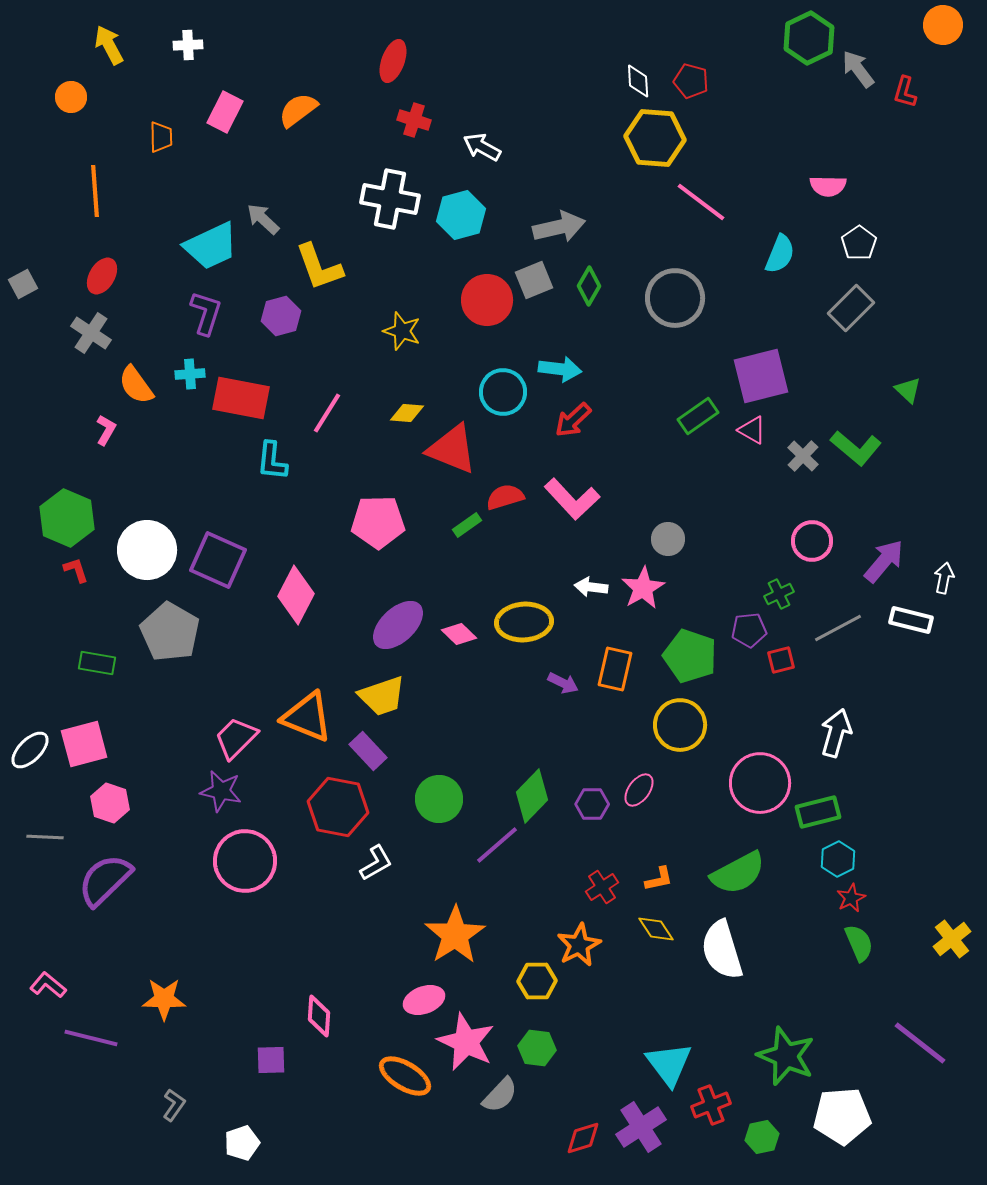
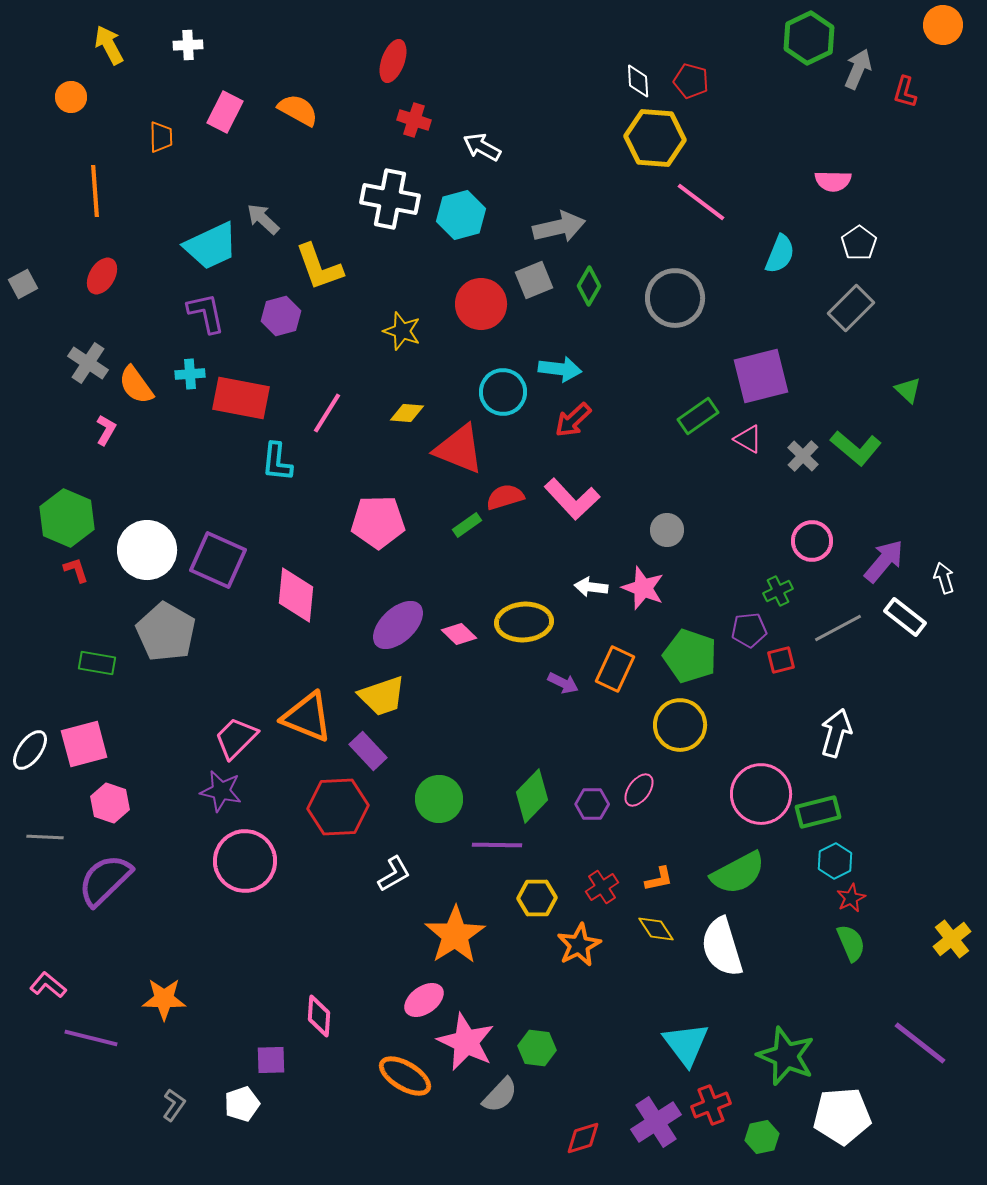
gray arrow at (858, 69): rotated 60 degrees clockwise
orange semicircle at (298, 110): rotated 66 degrees clockwise
pink semicircle at (828, 186): moved 5 px right, 5 px up
red circle at (487, 300): moved 6 px left, 4 px down
purple L-shape at (206, 313): rotated 30 degrees counterclockwise
gray cross at (91, 333): moved 3 px left, 30 px down
pink triangle at (752, 430): moved 4 px left, 9 px down
red triangle at (452, 449): moved 7 px right
cyan L-shape at (272, 461): moved 5 px right, 1 px down
gray circle at (668, 539): moved 1 px left, 9 px up
white arrow at (944, 578): rotated 28 degrees counterclockwise
pink star at (643, 588): rotated 21 degrees counterclockwise
green cross at (779, 594): moved 1 px left, 3 px up
pink diamond at (296, 595): rotated 22 degrees counterclockwise
white rectangle at (911, 620): moved 6 px left, 3 px up; rotated 24 degrees clockwise
gray pentagon at (170, 632): moved 4 px left
orange rectangle at (615, 669): rotated 12 degrees clockwise
white ellipse at (30, 750): rotated 9 degrees counterclockwise
pink circle at (760, 783): moved 1 px right, 11 px down
red hexagon at (338, 807): rotated 14 degrees counterclockwise
purple line at (497, 845): rotated 42 degrees clockwise
cyan hexagon at (838, 859): moved 3 px left, 2 px down
white L-shape at (376, 863): moved 18 px right, 11 px down
green semicircle at (859, 943): moved 8 px left
white semicircle at (722, 950): moved 3 px up
yellow hexagon at (537, 981): moved 83 px up
pink ellipse at (424, 1000): rotated 15 degrees counterclockwise
cyan triangle at (669, 1064): moved 17 px right, 20 px up
purple cross at (641, 1127): moved 15 px right, 5 px up
white pentagon at (242, 1143): moved 39 px up
